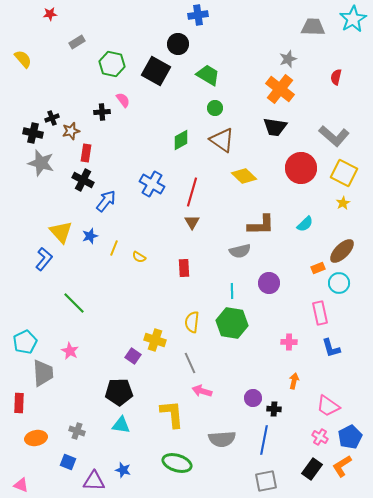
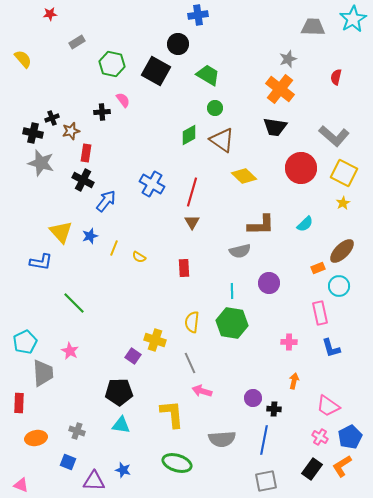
green diamond at (181, 140): moved 8 px right, 5 px up
blue L-shape at (44, 259): moved 3 px left, 3 px down; rotated 60 degrees clockwise
cyan circle at (339, 283): moved 3 px down
